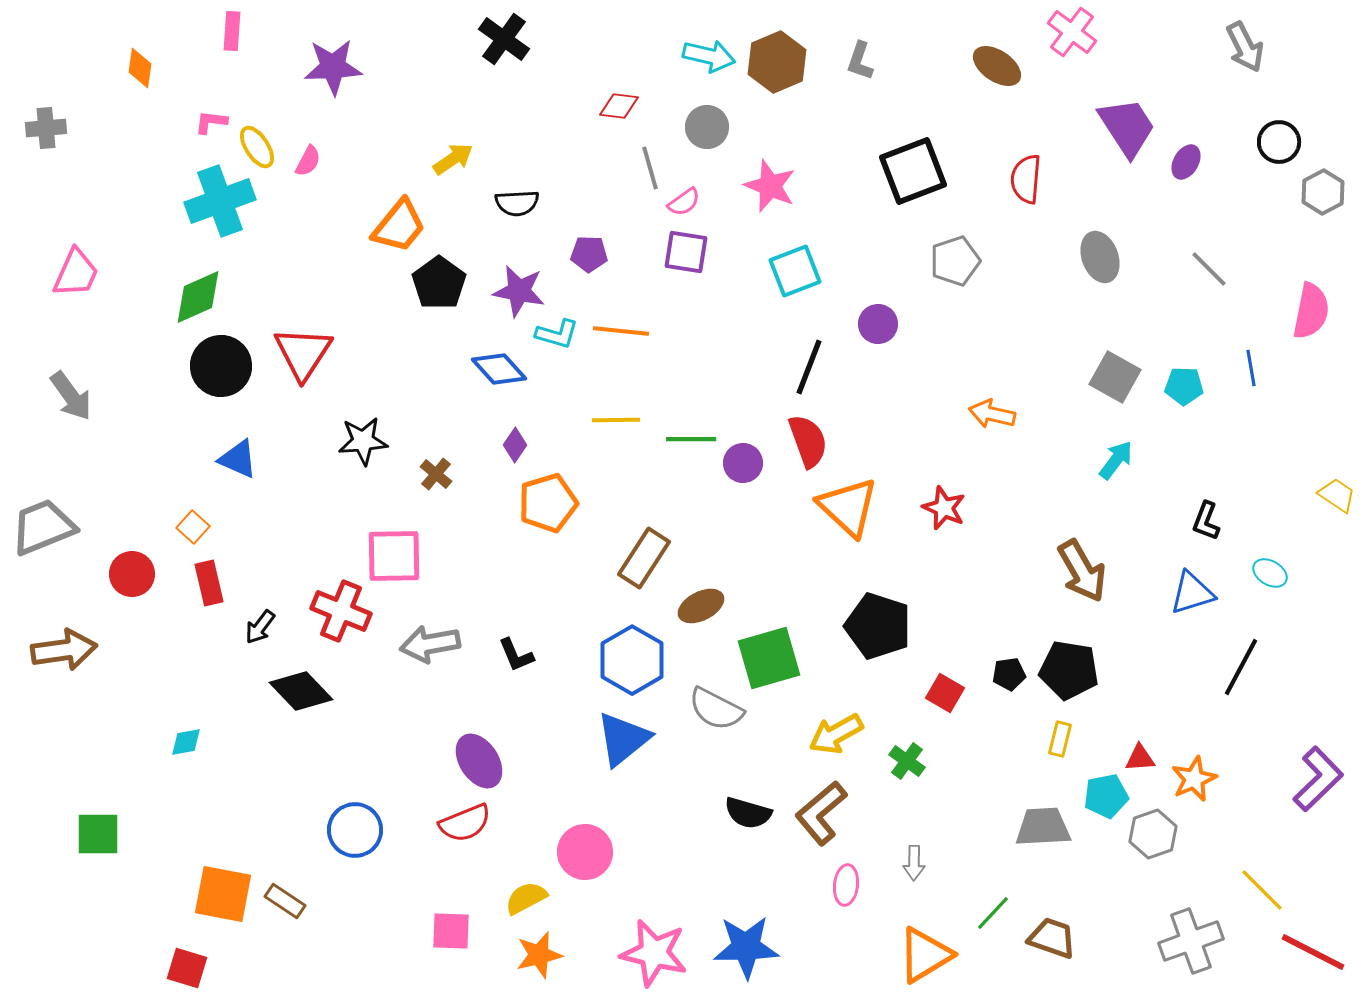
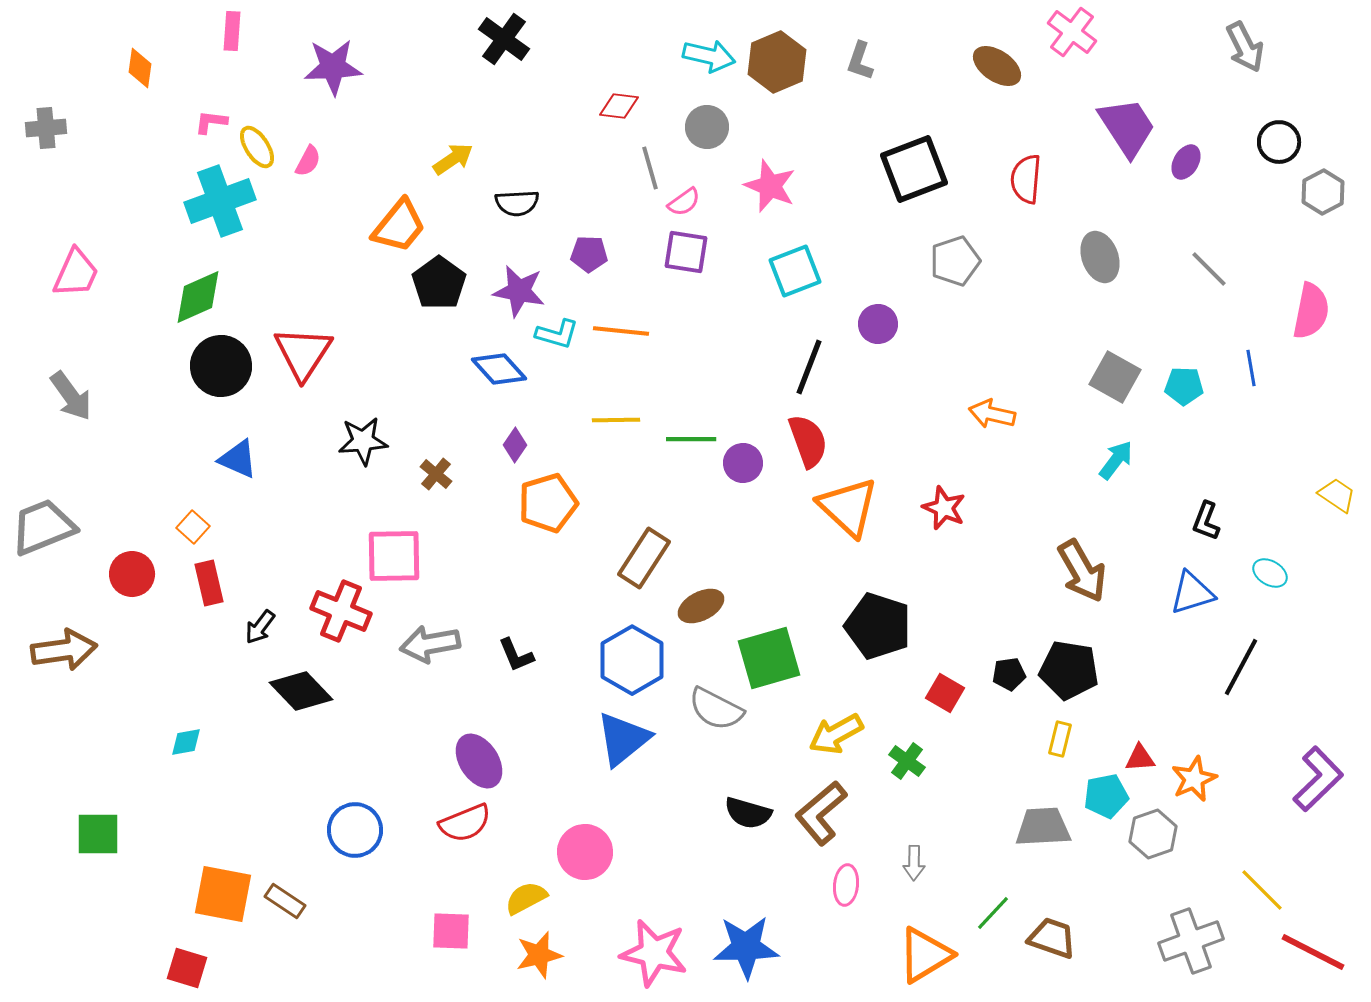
black square at (913, 171): moved 1 px right, 2 px up
